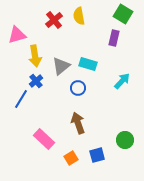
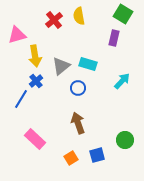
pink rectangle: moved 9 px left
